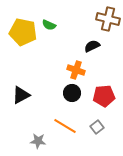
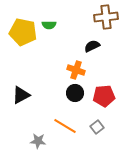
brown cross: moved 2 px left, 2 px up; rotated 20 degrees counterclockwise
green semicircle: rotated 24 degrees counterclockwise
black circle: moved 3 px right
